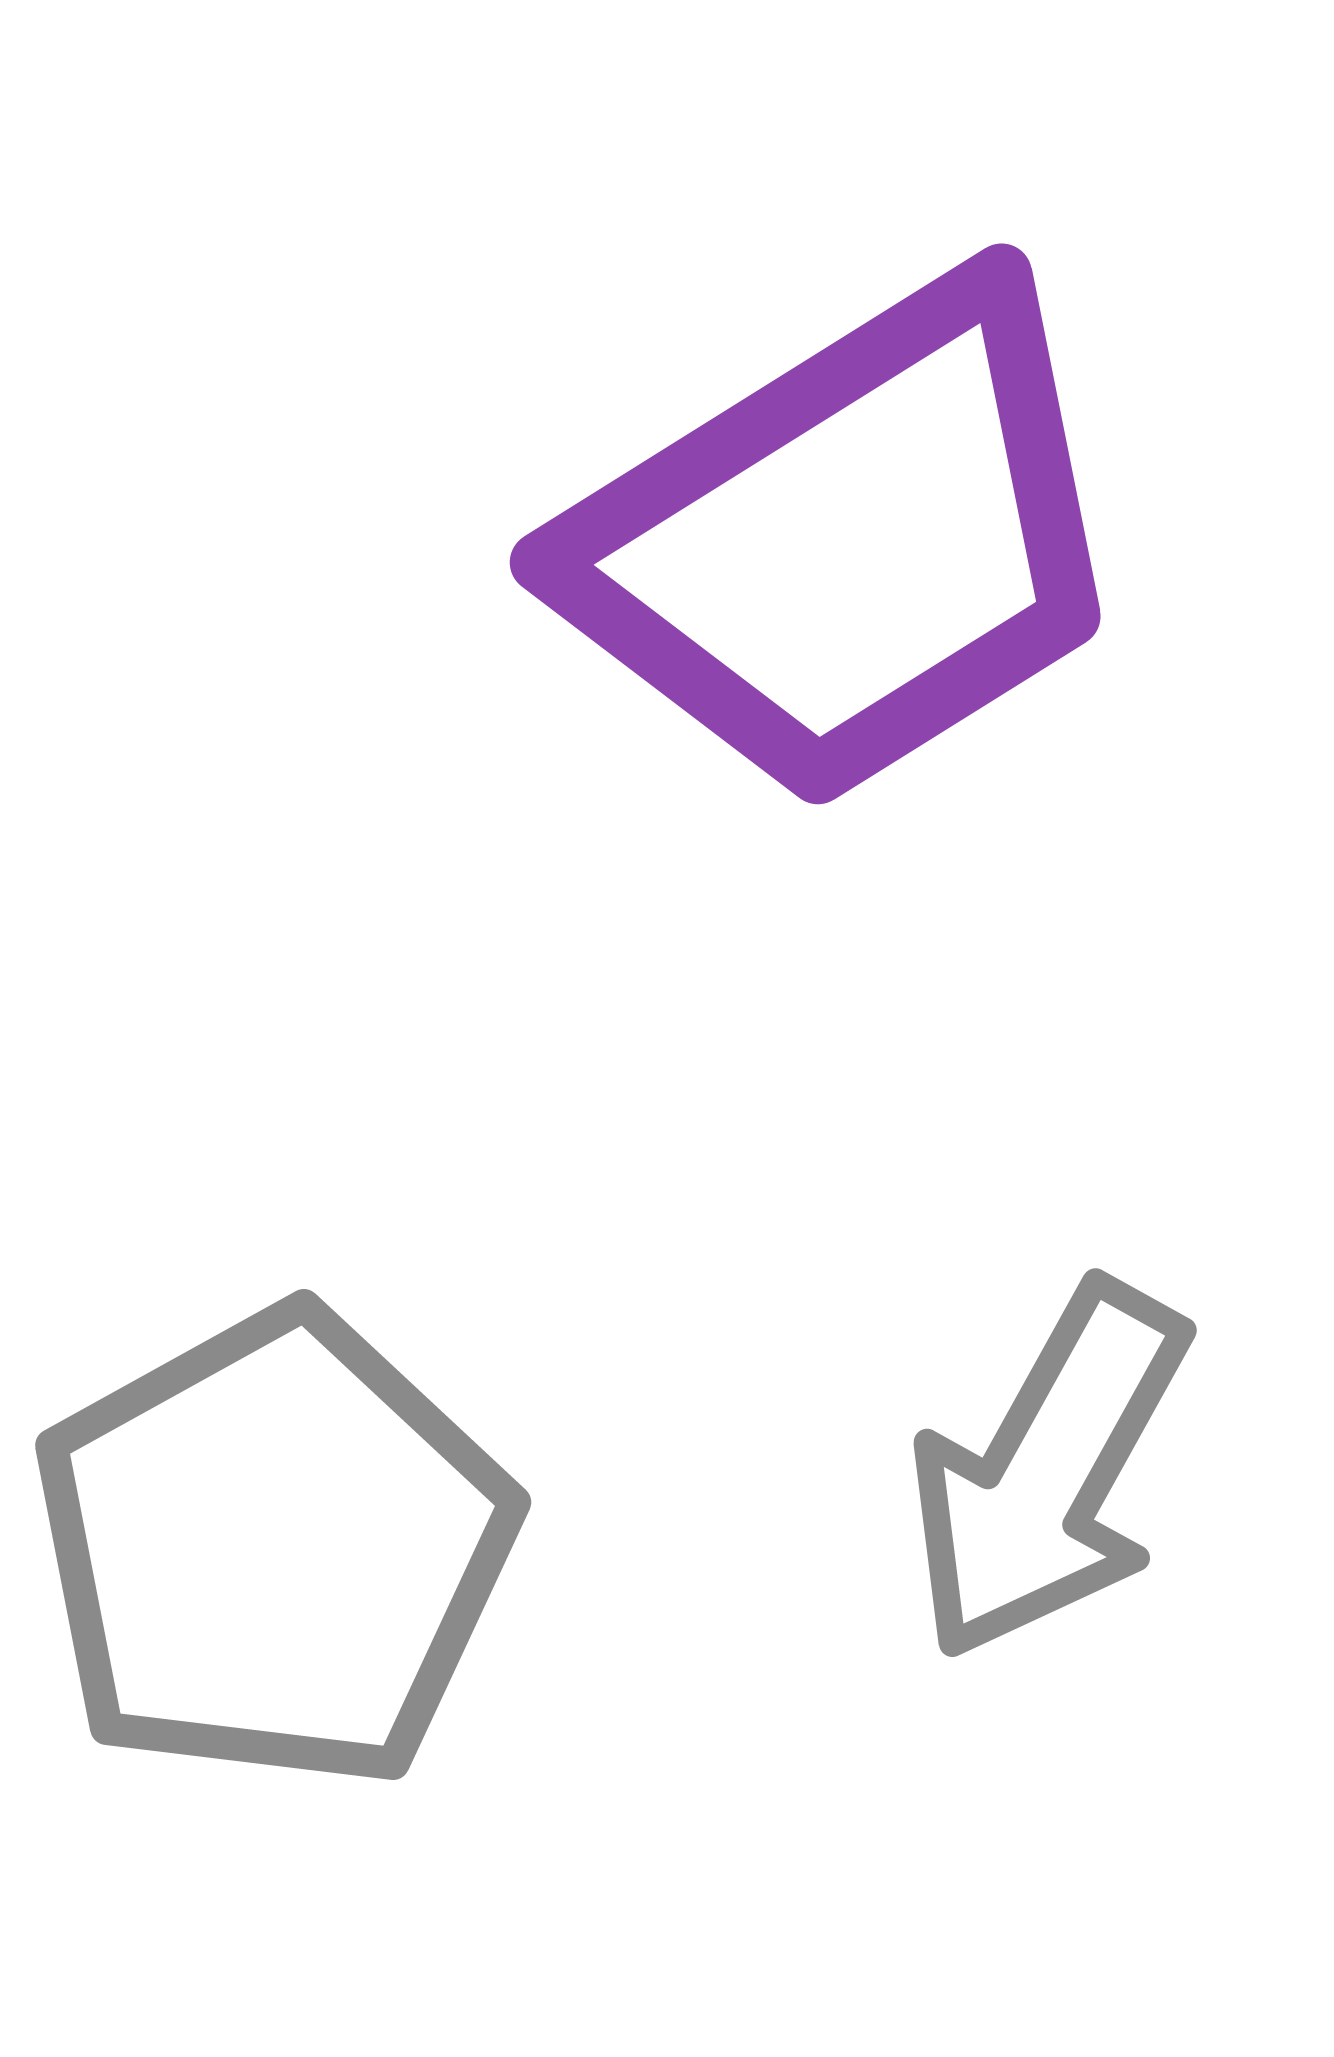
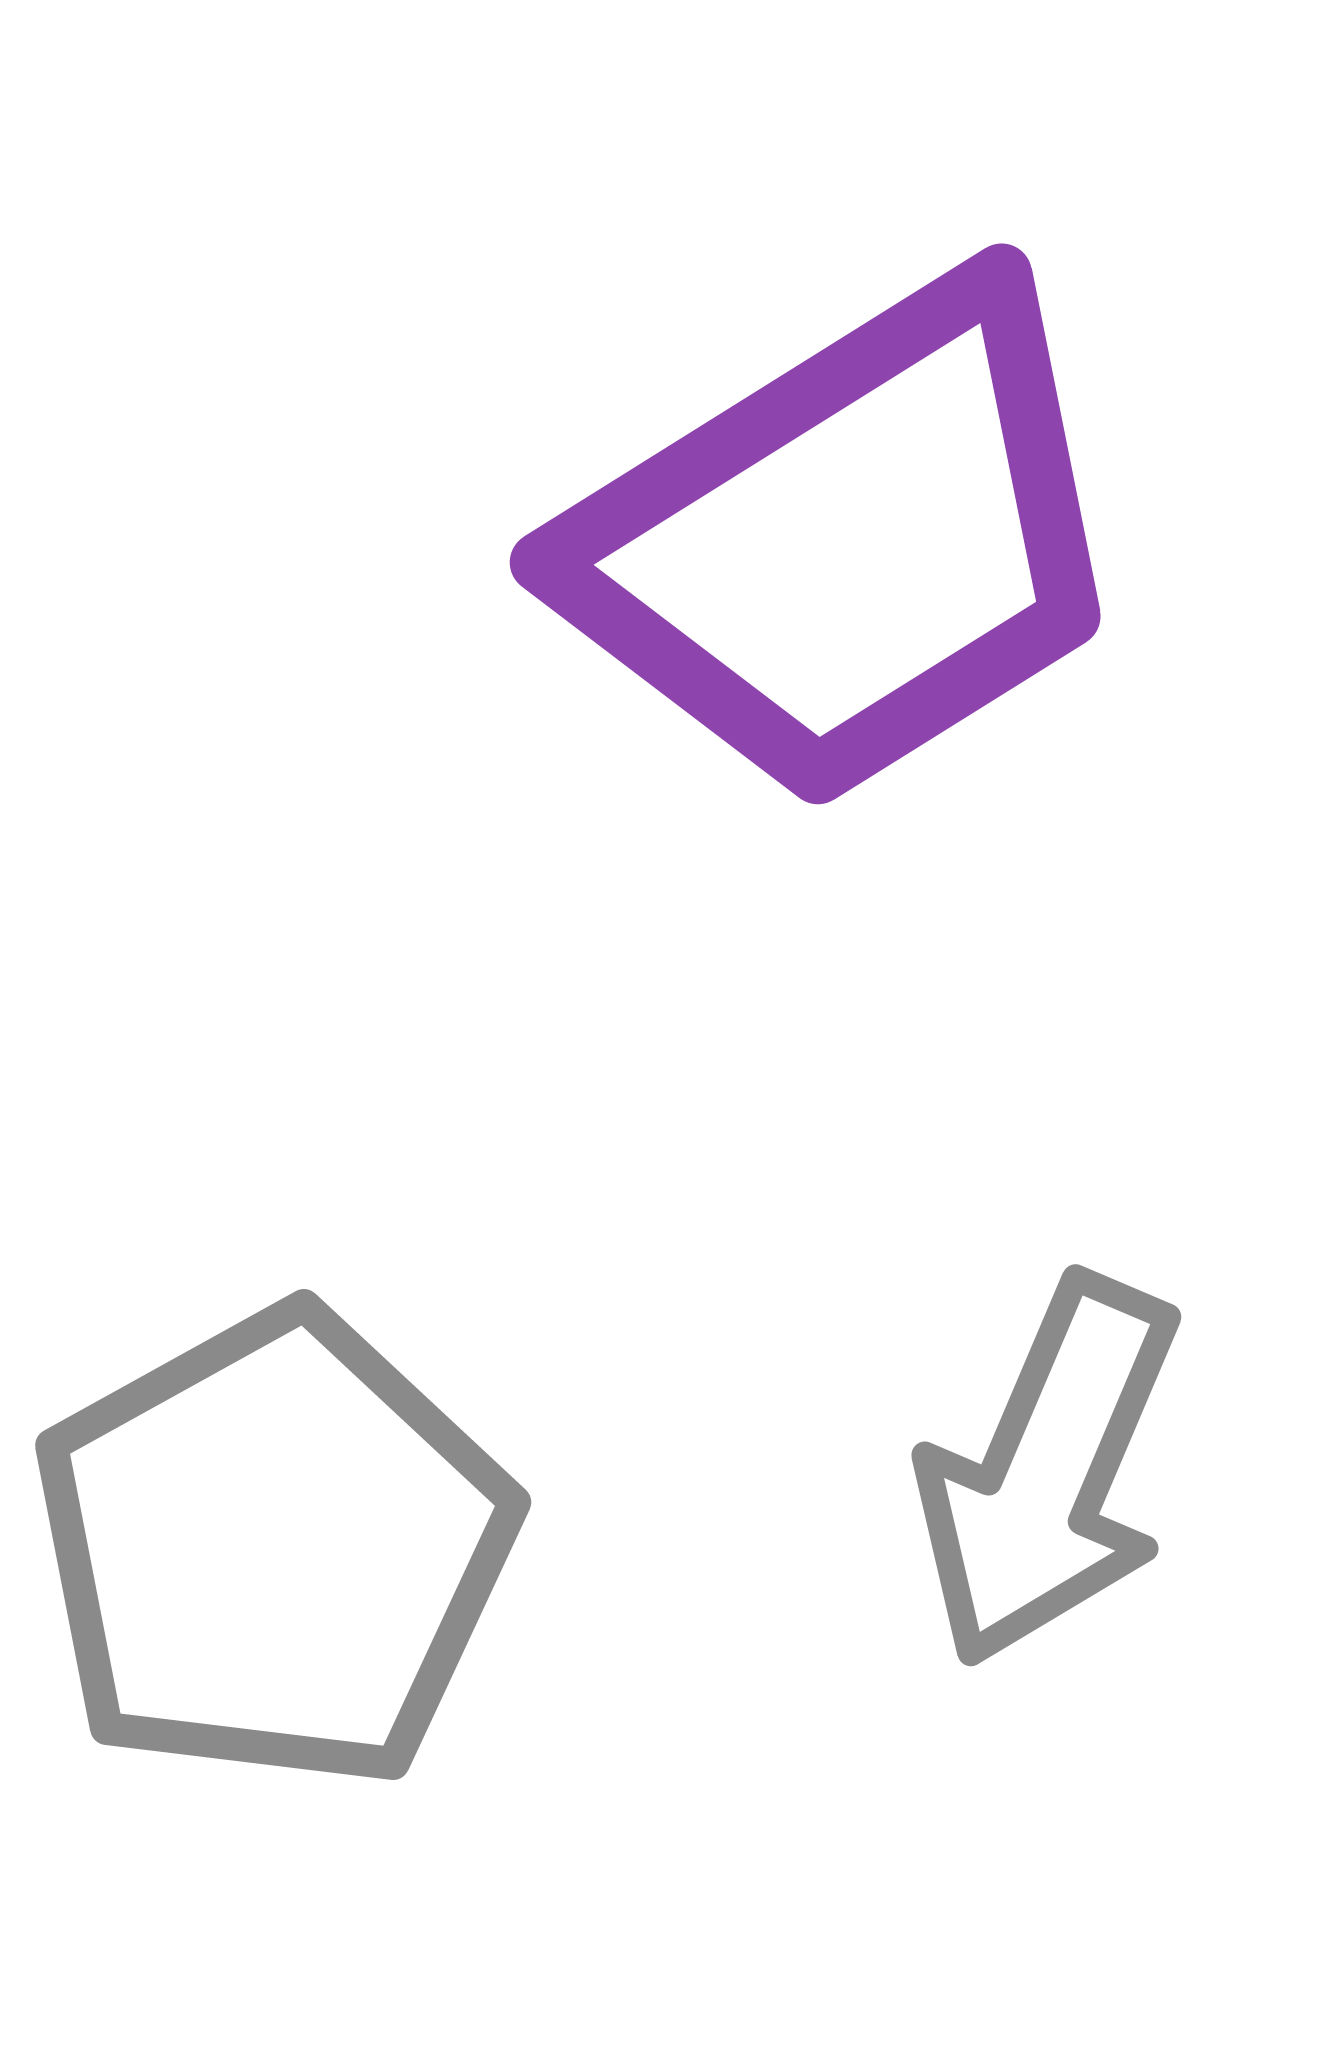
gray arrow: rotated 6 degrees counterclockwise
